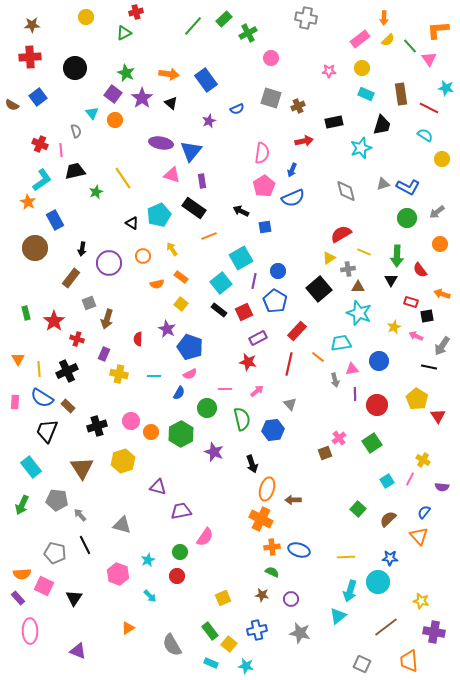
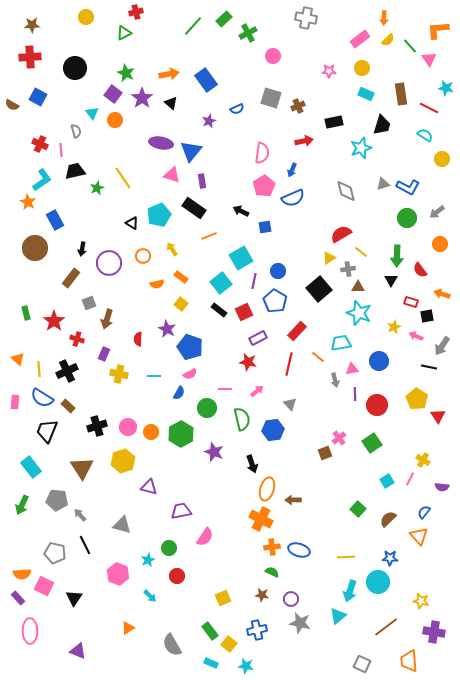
pink circle at (271, 58): moved 2 px right, 2 px up
orange arrow at (169, 74): rotated 18 degrees counterclockwise
blue square at (38, 97): rotated 24 degrees counterclockwise
green star at (96, 192): moved 1 px right, 4 px up
yellow line at (364, 252): moved 3 px left; rotated 16 degrees clockwise
orange triangle at (18, 359): rotated 16 degrees counterclockwise
pink circle at (131, 421): moved 3 px left, 6 px down
purple triangle at (158, 487): moved 9 px left
green circle at (180, 552): moved 11 px left, 4 px up
gray star at (300, 633): moved 10 px up
